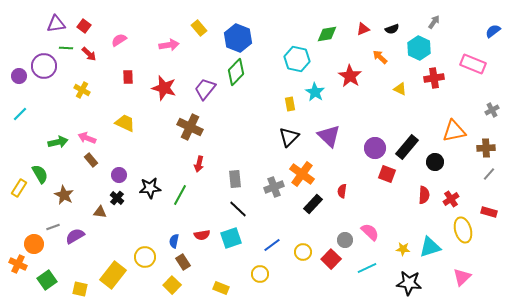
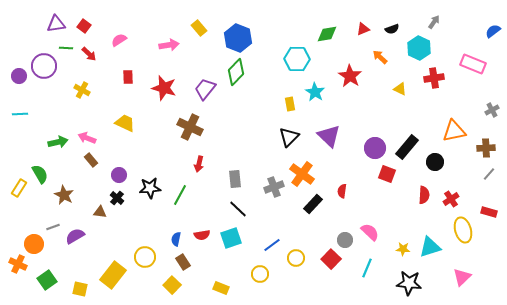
cyan hexagon at (297, 59): rotated 10 degrees counterclockwise
cyan line at (20, 114): rotated 42 degrees clockwise
blue semicircle at (174, 241): moved 2 px right, 2 px up
yellow circle at (303, 252): moved 7 px left, 6 px down
cyan line at (367, 268): rotated 42 degrees counterclockwise
